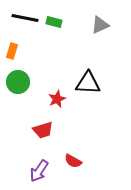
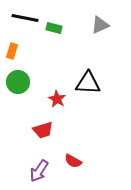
green rectangle: moved 6 px down
red star: rotated 18 degrees counterclockwise
